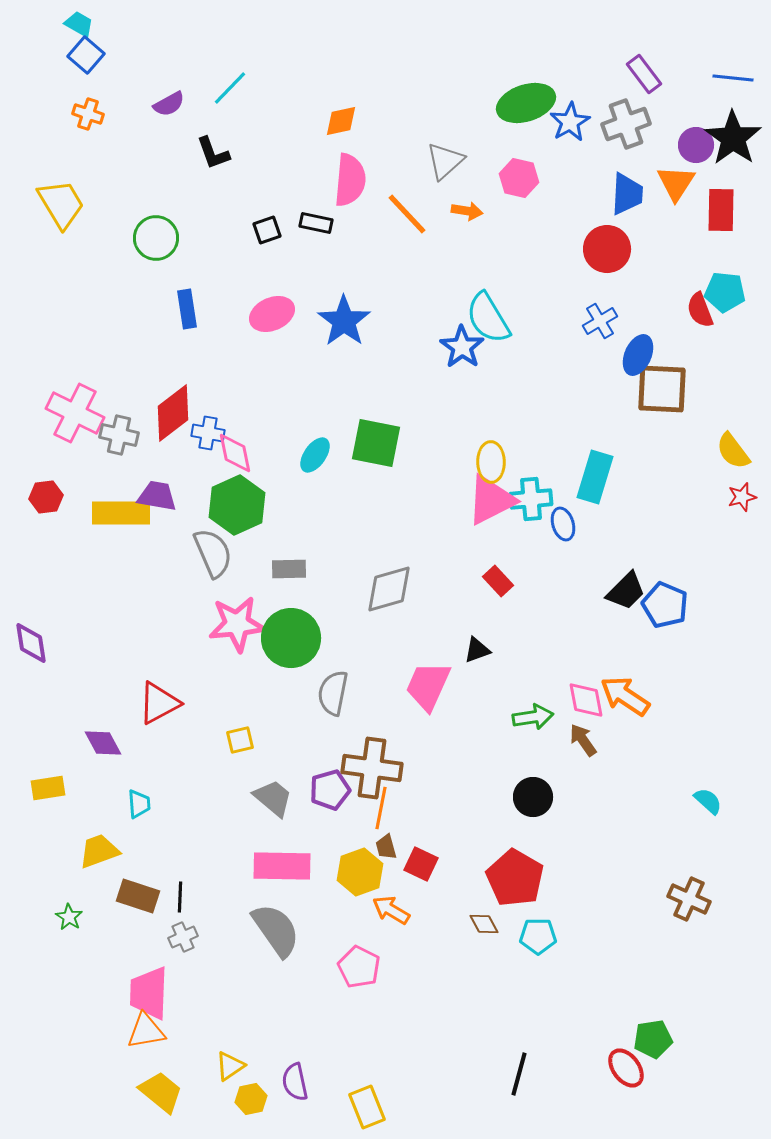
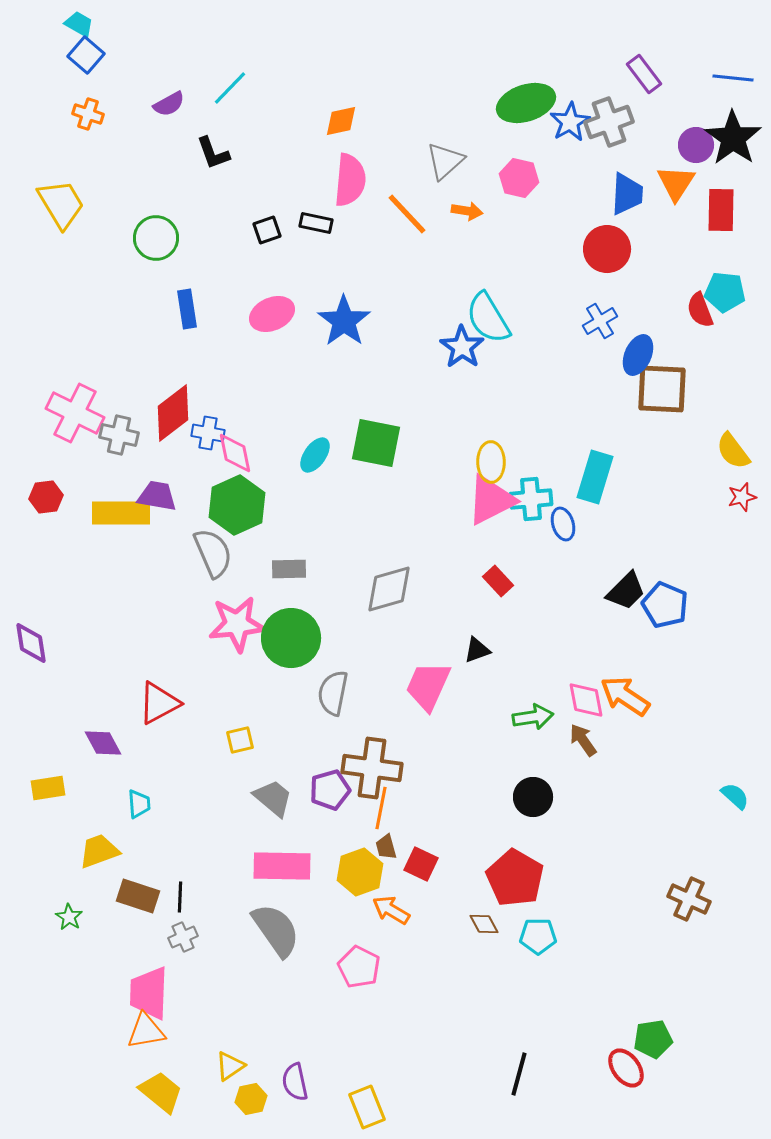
gray cross at (626, 124): moved 17 px left, 2 px up
cyan semicircle at (708, 801): moved 27 px right, 5 px up
